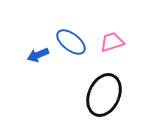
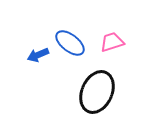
blue ellipse: moved 1 px left, 1 px down
black ellipse: moved 7 px left, 3 px up
